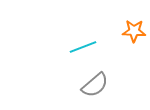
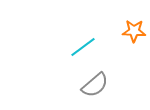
cyan line: rotated 16 degrees counterclockwise
